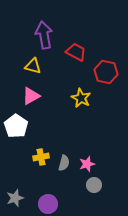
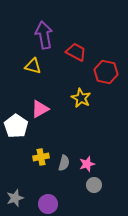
pink triangle: moved 9 px right, 13 px down
